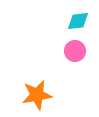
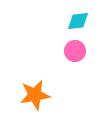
orange star: moved 2 px left
